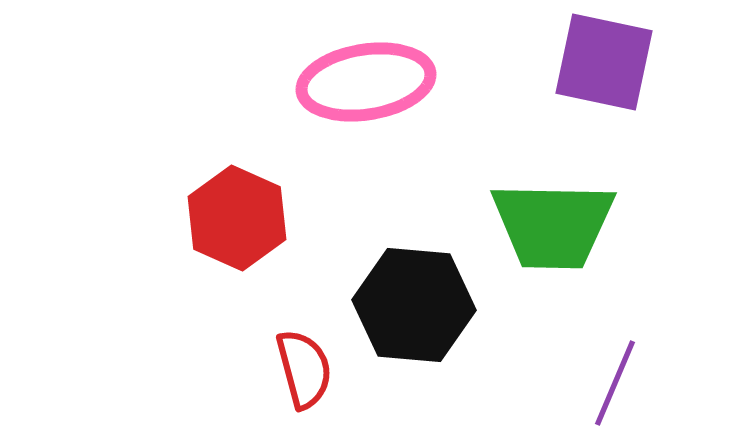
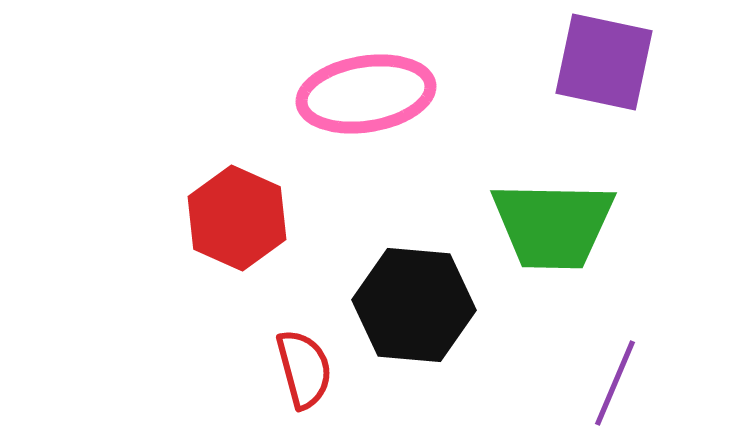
pink ellipse: moved 12 px down
